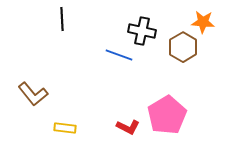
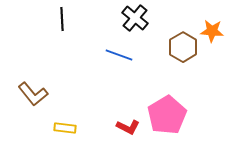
orange star: moved 9 px right, 9 px down
black cross: moved 7 px left, 13 px up; rotated 28 degrees clockwise
